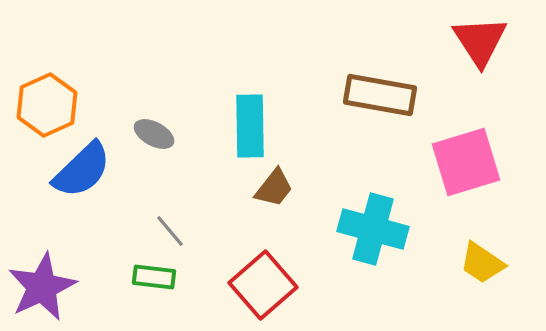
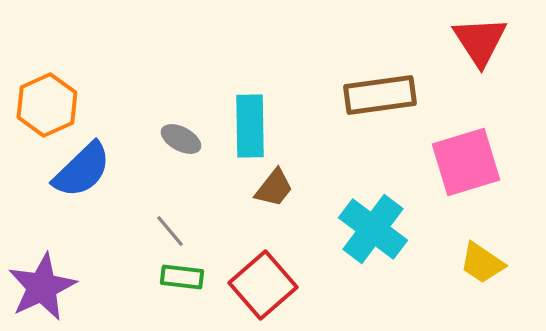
brown rectangle: rotated 18 degrees counterclockwise
gray ellipse: moved 27 px right, 5 px down
cyan cross: rotated 22 degrees clockwise
green rectangle: moved 28 px right
